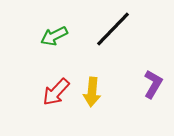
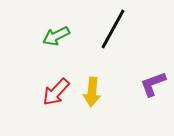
black line: rotated 15 degrees counterclockwise
green arrow: moved 2 px right
purple L-shape: rotated 140 degrees counterclockwise
